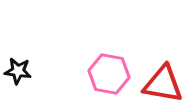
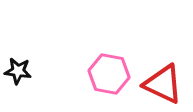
red triangle: rotated 15 degrees clockwise
